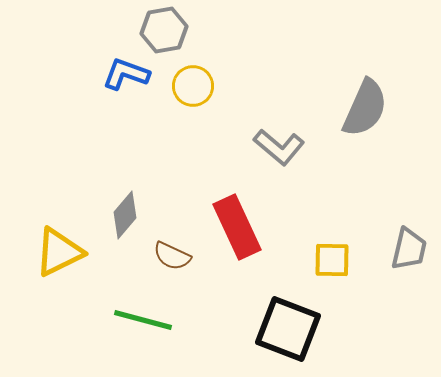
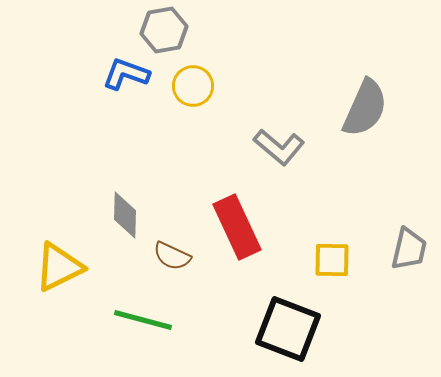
gray diamond: rotated 39 degrees counterclockwise
yellow triangle: moved 15 px down
